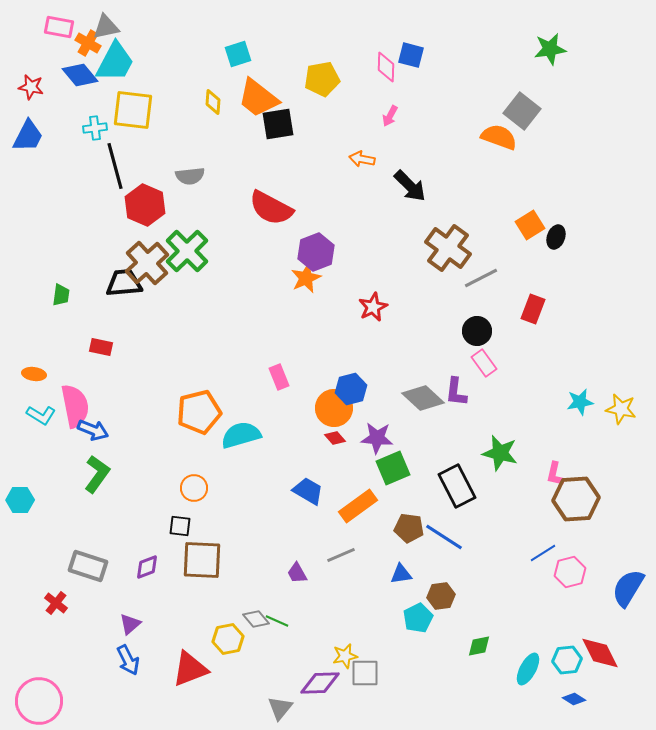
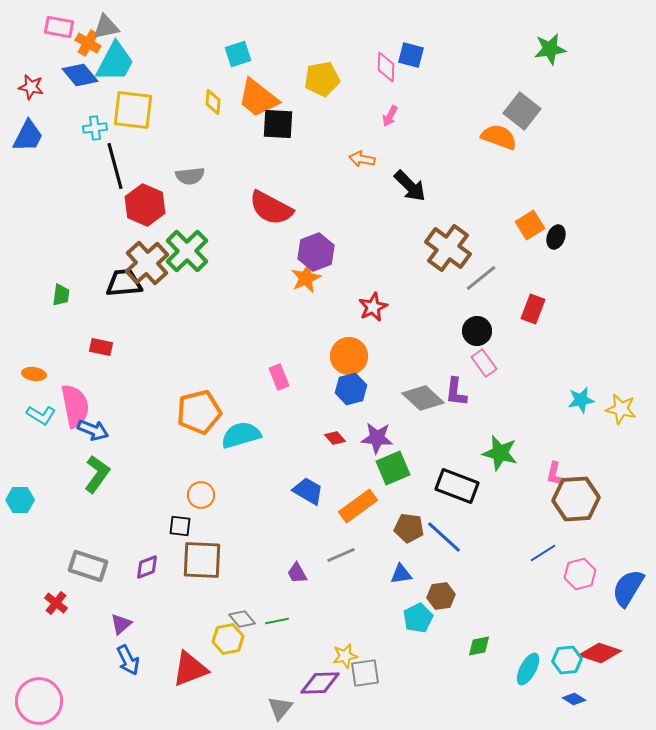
black square at (278, 124): rotated 12 degrees clockwise
gray line at (481, 278): rotated 12 degrees counterclockwise
cyan star at (580, 402): moved 1 px right, 2 px up
orange circle at (334, 408): moved 15 px right, 52 px up
black rectangle at (457, 486): rotated 42 degrees counterclockwise
orange circle at (194, 488): moved 7 px right, 7 px down
blue line at (444, 537): rotated 9 degrees clockwise
pink hexagon at (570, 572): moved 10 px right, 2 px down
gray diamond at (256, 619): moved 14 px left
green line at (277, 621): rotated 35 degrees counterclockwise
purple triangle at (130, 624): moved 9 px left
red diamond at (600, 653): rotated 45 degrees counterclockwise
gray square at (365, 673): rotated 8 degrees counterclockwise
